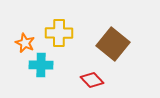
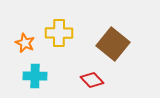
cyan cross: moved 6 px left, 11 px down
